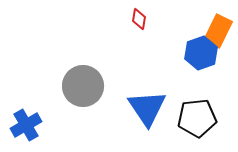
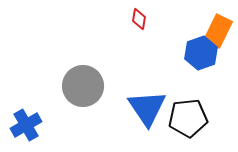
black pentagon: moved 9 px left
